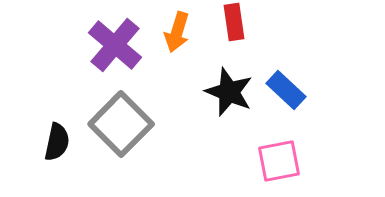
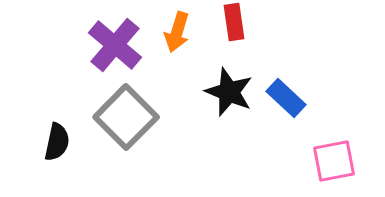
blue rectangle: moved 8 px down
gray square: moved 5 px right, 7 px up
pink square: moved 55 px right
